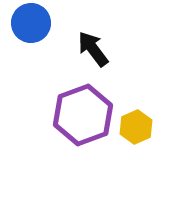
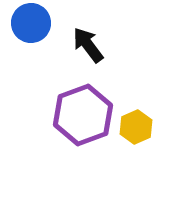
black arrow: moved 5 px left, 4 px up
